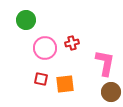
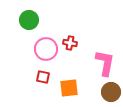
green circle: moved 3 px right
red cross: moved 2 px left; rotated 24 degrees clockwise
pink circle: moved 1 px right, 1 px down
red square: moved 2 px right, 2 px up
orange square: moved 4 px right, 4 px down
